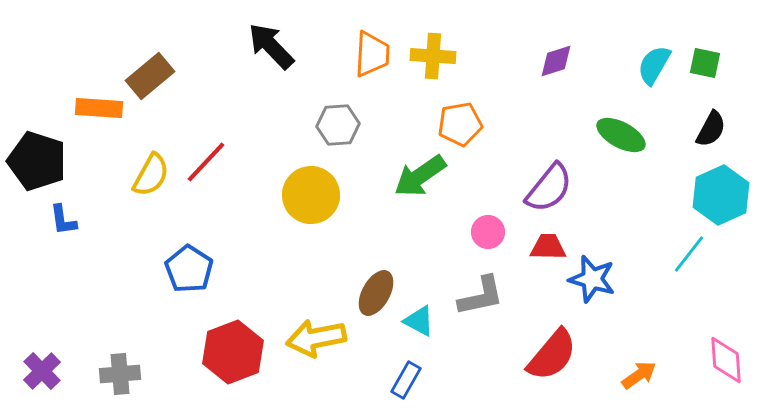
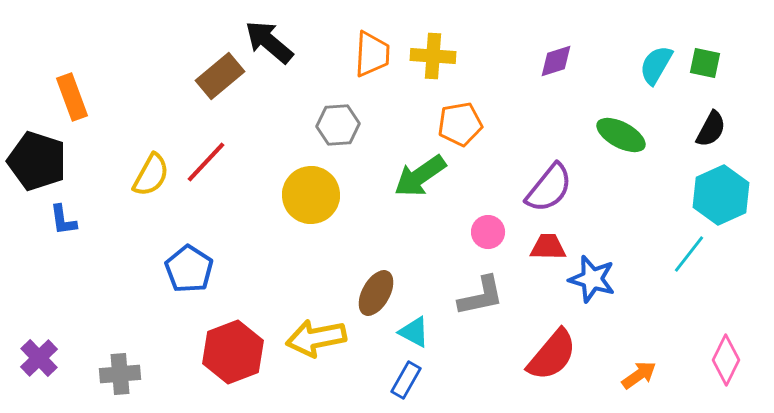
black arrow: moved 2 px left, 4 px up; rotated 6 degrees counterclockwise
cyan semicircle: moved 2 px right
brown rectangle: moved 70 px right
orange rectangle: moved 27 px left, 11 px up; rotated 66 degrees clockwise
cyan triangle: moved 5 px left, 11 px down
pink diamond: rotated 30 degrees clockwise
purple cross: moved 3 px left, 13 px up
